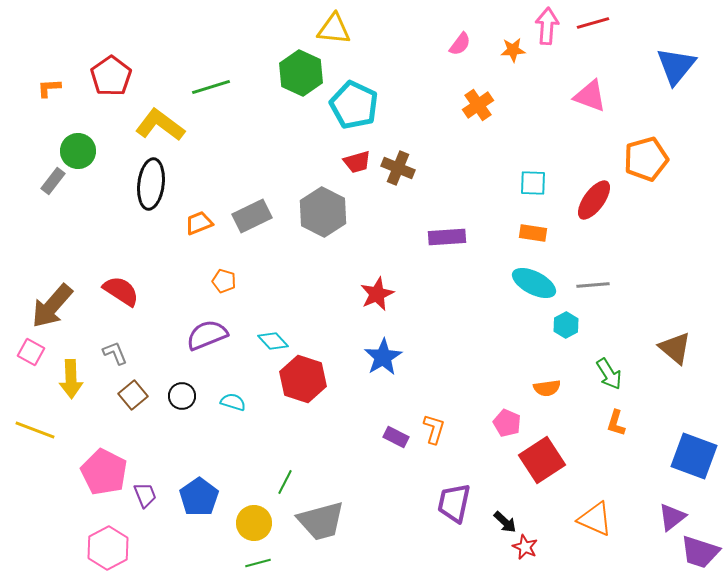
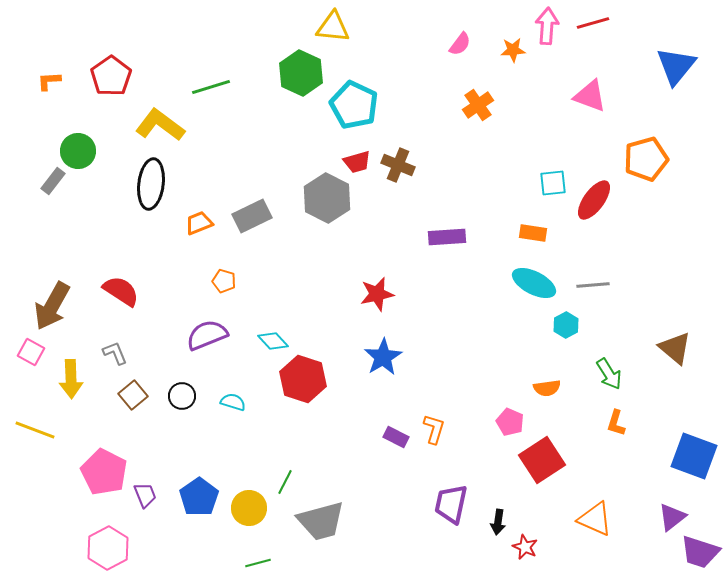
yellow triangle at (334, 29): moved 1 px left, 2 px up
orange L-shape at (49, 88): moved 7 px up
brown cross at (398, 168): moved 3 px up
cyan square at (533, 183): moved 20 px right; rotated 8 degrees counterclockwise
gray hexagon at (323, 212): moved 4 px right, 14 px up
red star at (377, 294): rotated 12 degrees clockwise
brown arrow at (52, 306): rotated 12 degrees counterclockwise
pink pentagon at (507, 423): moved 3 px right, 1 px up
purple trapezoid at (454, 503): moved 3 px left, 1 px down
black arrow at (505, 522): moved 7 px left; rotated 55 degrees clockwise
yellow circle at (254, 523): moved 5 px left, 15 px up
